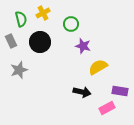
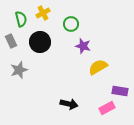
black arrow: moved 13 px left, 12 px down
